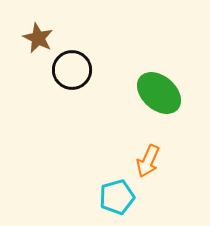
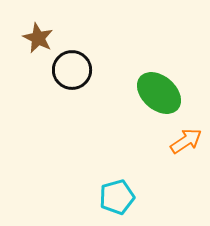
orange arrow: moved 38 px right, 20 px up; rotated 148 degrees counterclockwise
